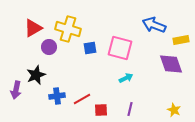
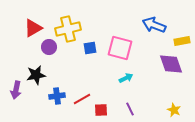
yellow cross: rotated 30 degrees counterclockwise
yellow rectangle: moved 1 px right, 1 px down
black star: rotated 12 degrees clockwise
purple line: rotated 40 degrees counterclockwise
